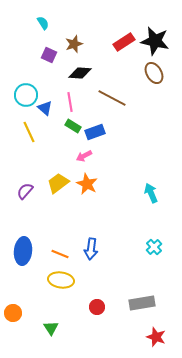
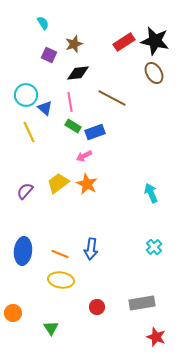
black diamond: moved 2 px left; rotated 10 degrees counterclockwise
